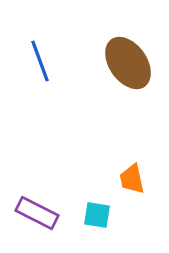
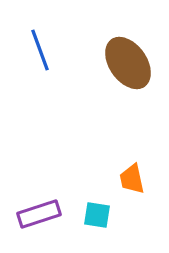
blue line: moved 11 px up
purple rectangle: moved 2 px right, 1 px down; rotated 45 degrees counterclockwise
